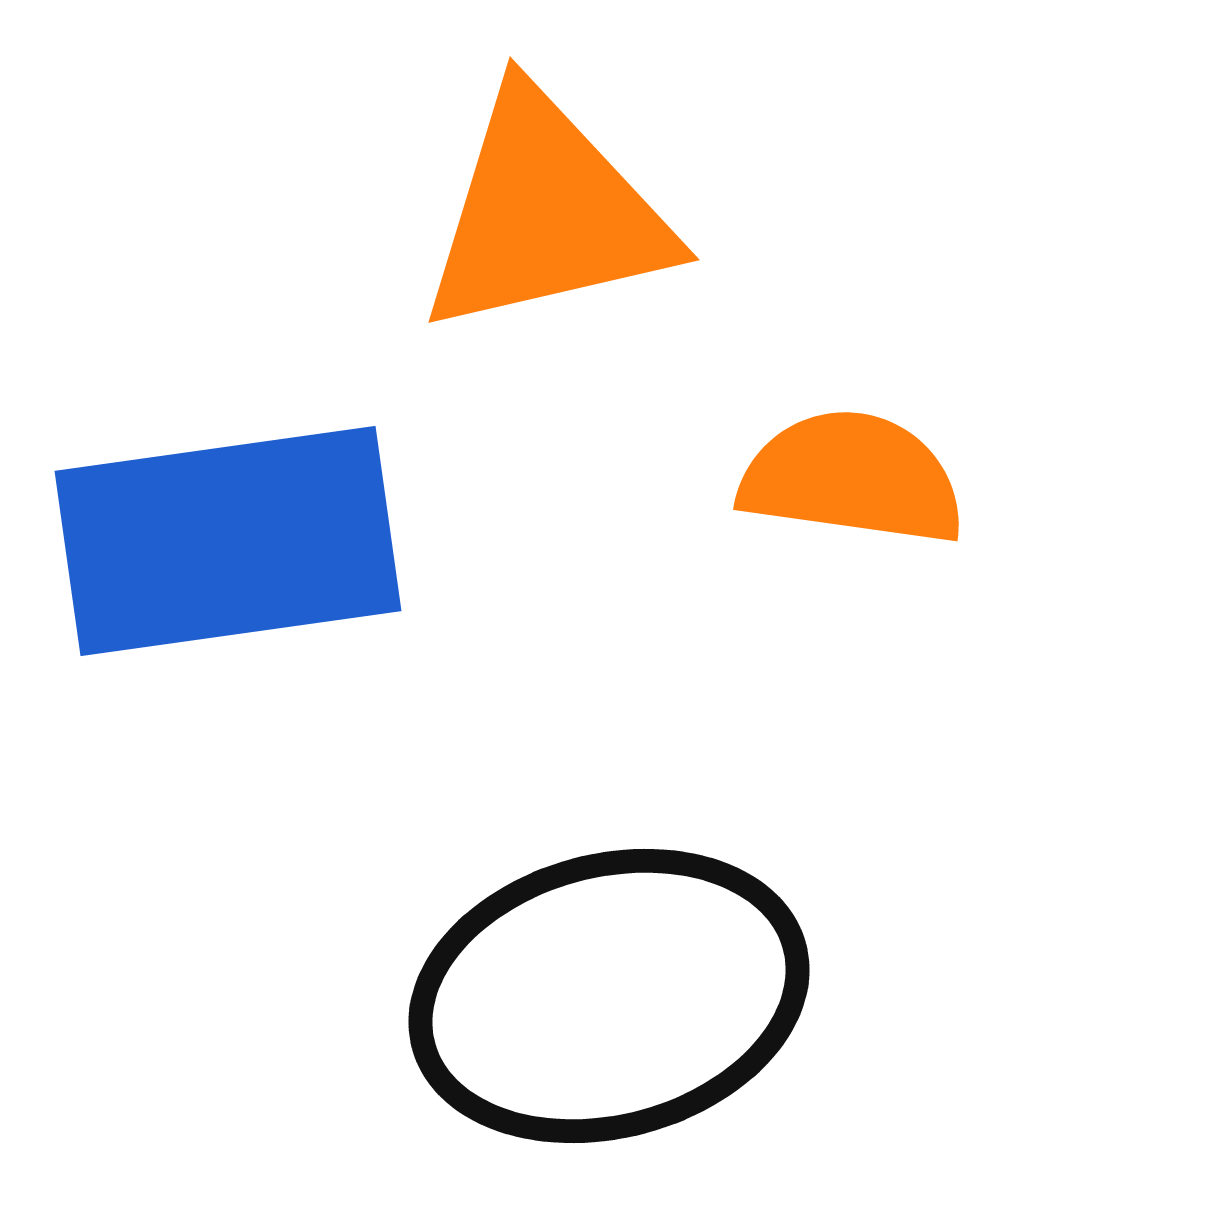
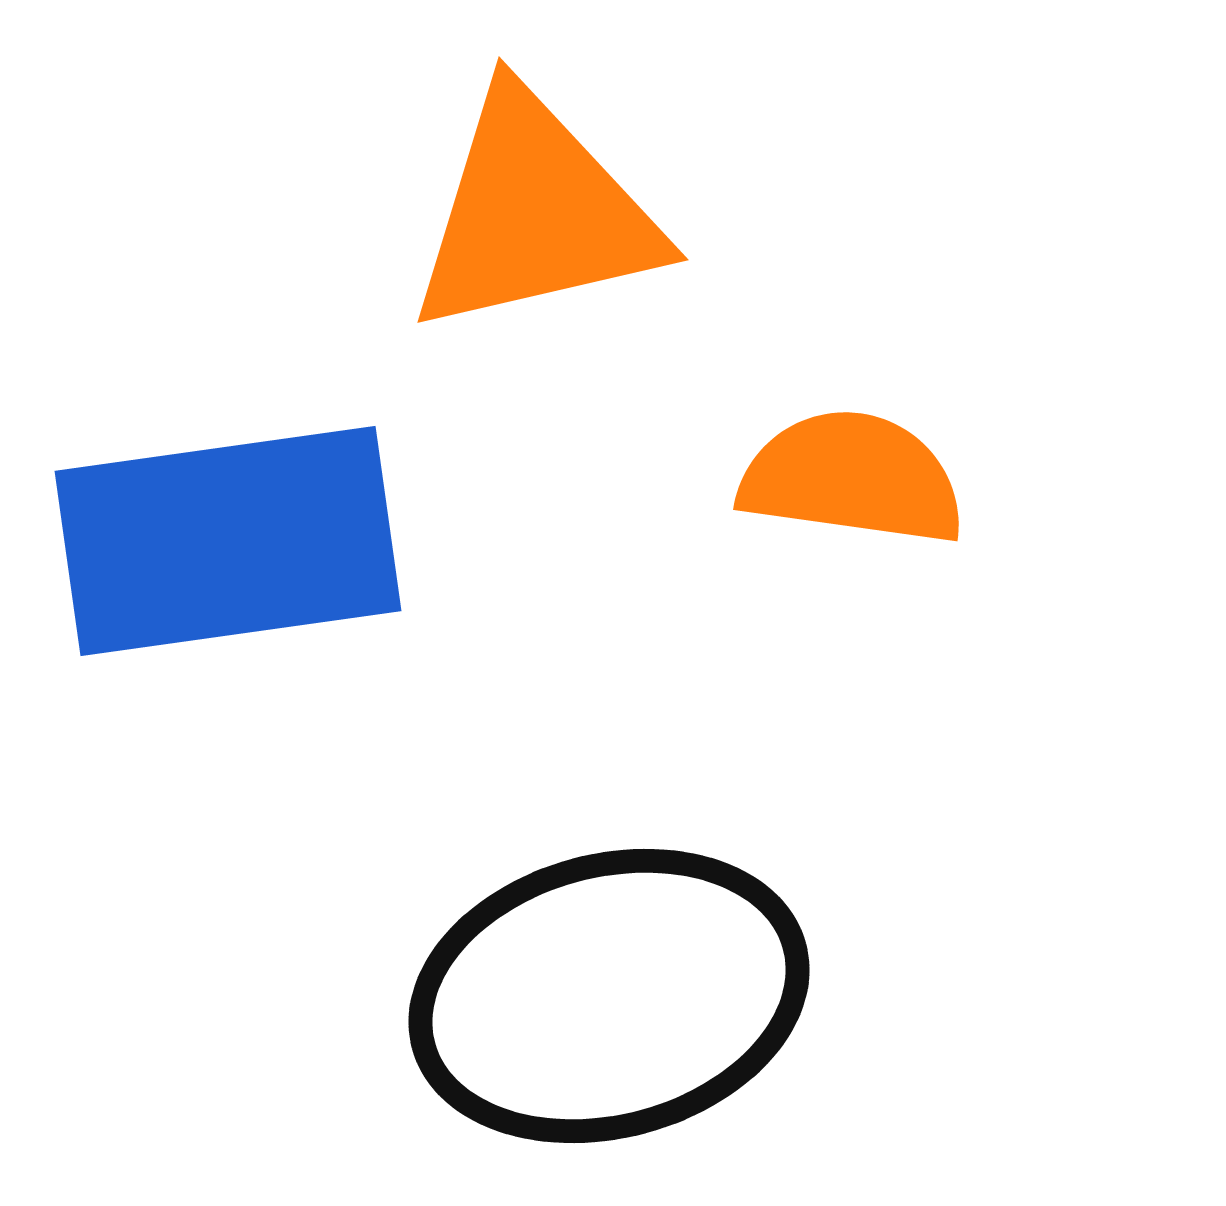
orange triangle: moved 11 px left
